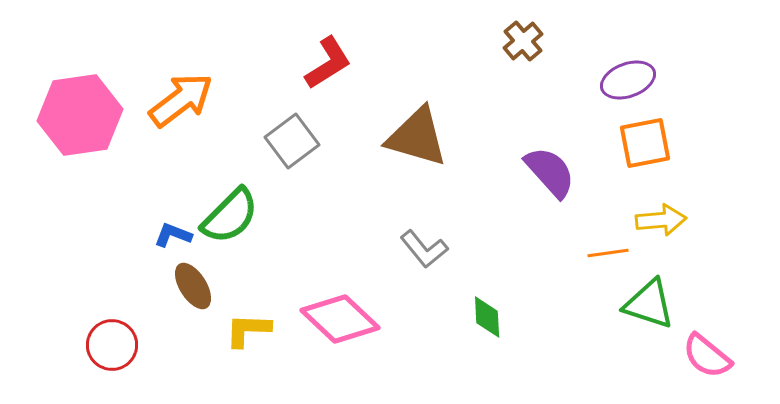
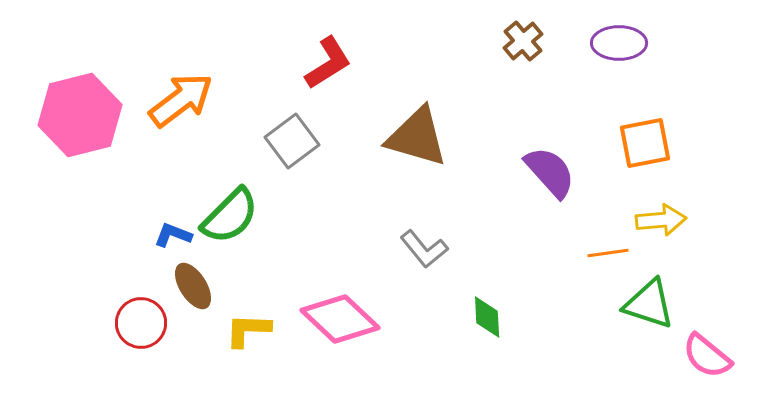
purple ellipse: moved 9 px left, 37 px up; rotated 20 degrees clockwise
pink hexagon: rotated 6 degrees counterclockwise
red circle: moved 29 px right, 22 px up
